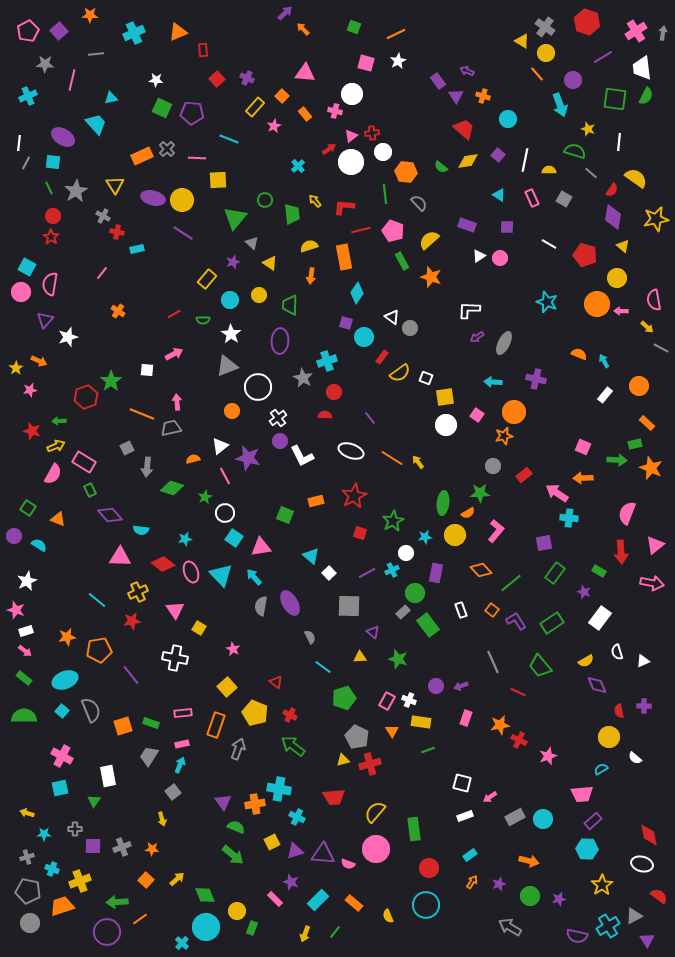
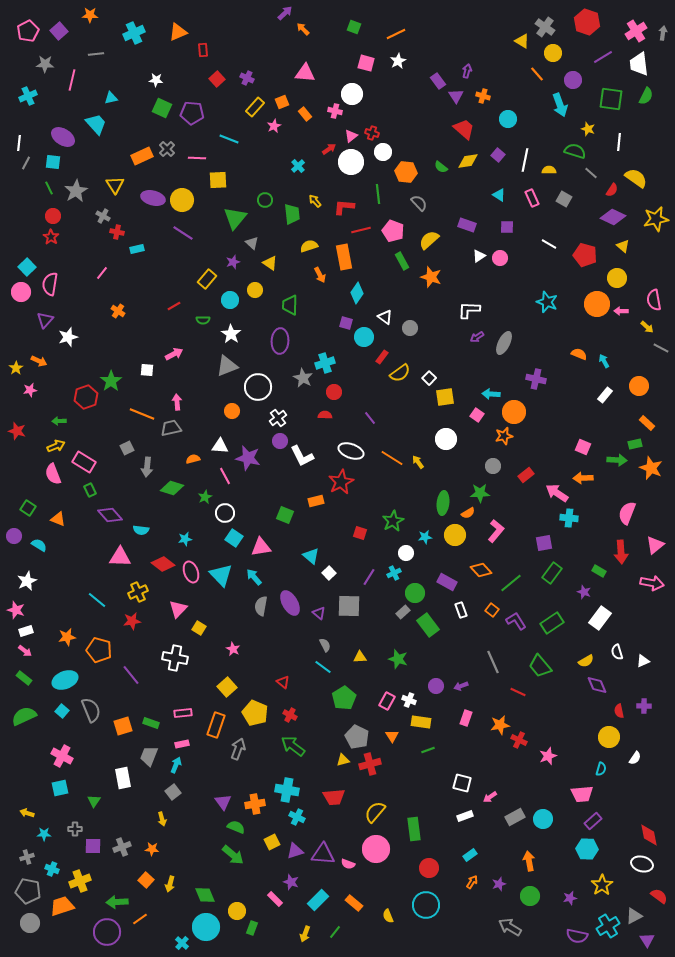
yellow circle at (546, 53): moved 7 px right
white trapezoid at (642, 68): moved 3 px left, 4 px up
purple arrow at (467, 71): rotated 80 degrees clockwise
orange square at (282, 96): moved 6 px down; rotated 24 degrees clockwise
green square at (615, 99): moved 4 px left
red cross at (372, 133): rotated 24 degrees clockwise
green line at (385, 194): moved 7 px left
purple diamond at (613, 217): rotated 75 degrees counterclockwise
cyan square at (27, 267): rotated 18 degrees clockwise
orange arrow at (311, 276): moved 9 px right, 1 px up; rotated 35 degrees counterclockwise
yellow circle at (259, 295): moved 4 px left, 5 px up
red line at (174, 314): moved 8 px up
white triangle at (392, 317): moved 7 px left
cyan cross at (327, 361): moved 2 px left, 2 px down
white square at (426, 378): moved 3 px right; rotated 24 degrees clockwise
cyan arrow at (493, 382): moved 2 px left, 12 px down
white circle at (446, 425): moved 14 px down
red star at (32, 431): moved 15 px left
white triangle at (220, 446): rotated 42 degrees clockwise
pink semicircle at (53, 474): rotated 130 degrees clockwise
red rectangle at (524, 475): moved 2 px right
red star at (354, 496): moved 13 px left, 14 px up
cyan cross at (392, 570): moved 2 px right, 3 px down
purple line at (367, 573): moved 2 px right, 4 px down; rotated 30 degrees counterclockwise
purple rectangle at (436, 573): moved 11 px right, 9 px down; rotated 72 degrees counterclockwise
green rectangle at (555, 573): moved 3 px left
pink triangle at (175, 610): moved 3 px right, 1 px up; rotated 18 degrees clockwise
purple triangle at (373, 632): moved 54 px left, 19 px up
gray semicircle at (310, 637): moved 15 px right, 8 px down
orange pentagon at (99, 650): rotated 25 degrees clockwise
red triangle at (276, 682): moved 7 px right
green pentagon at (344, 698): rotated 15 degrees counterclockwise
green semicircle at (24, 716): rotated 25 degrees counterclockwise
orange triangle at (392, 731): moved 5 px down
gray trapezoid at (149, 756): rotated 10 degrees counterclockwise
white semicircle at (635, 758): rotated 96 degrees counterclockwise
cyan arrow at (180, 765): moved 4 px left
cyan semicircle at (601, 769): rotated 136 degrees clockwise
white rectangle at (108, 776): moved 15 px right, 2 px down
cyan cross at (279, 789): moved 8 px right, 1 px down
orange arrow at (529, 861): rotated 114 degrees counterclockwise
yellow arrow at (177, 879): moved 7 px left, 5 px down; rotated 147 degrees clockwise
purple star at (559, 899): moved 11 px right, 1 px up
